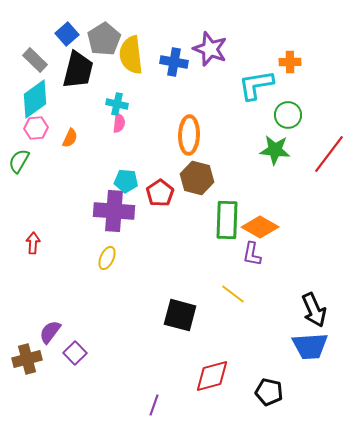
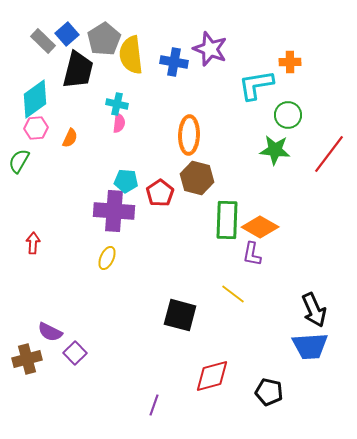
gray rectangle: moved 8 px right, 19 px up
purple semicircle: rotated 100 degrees counterclockwise
